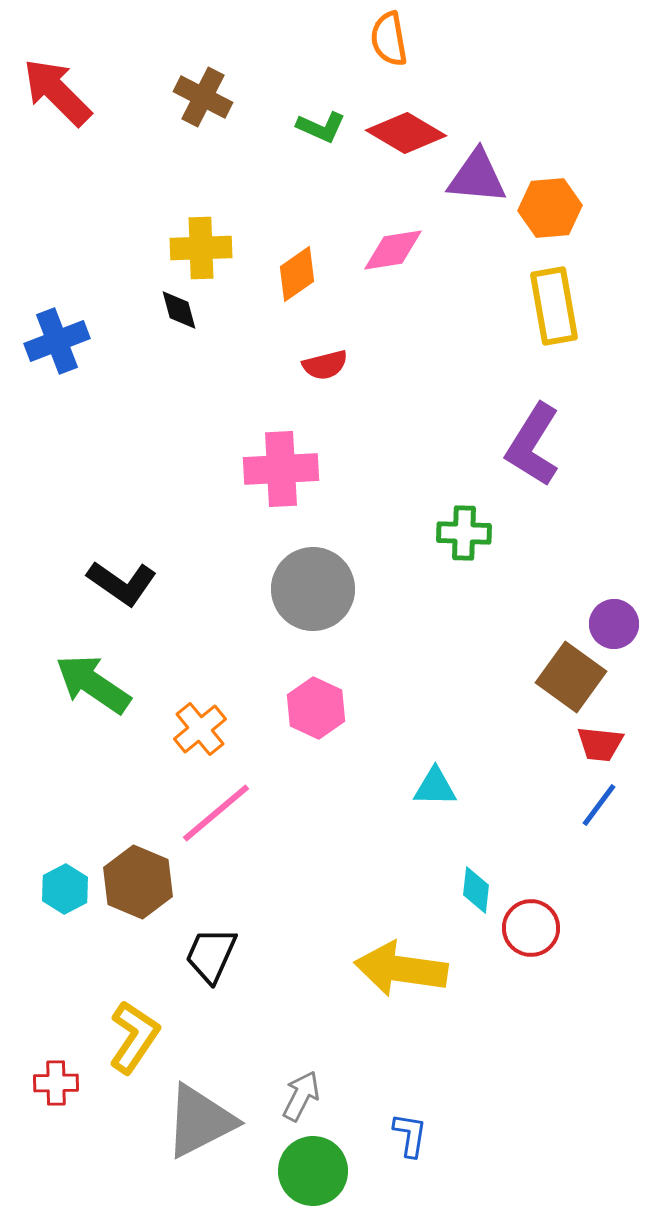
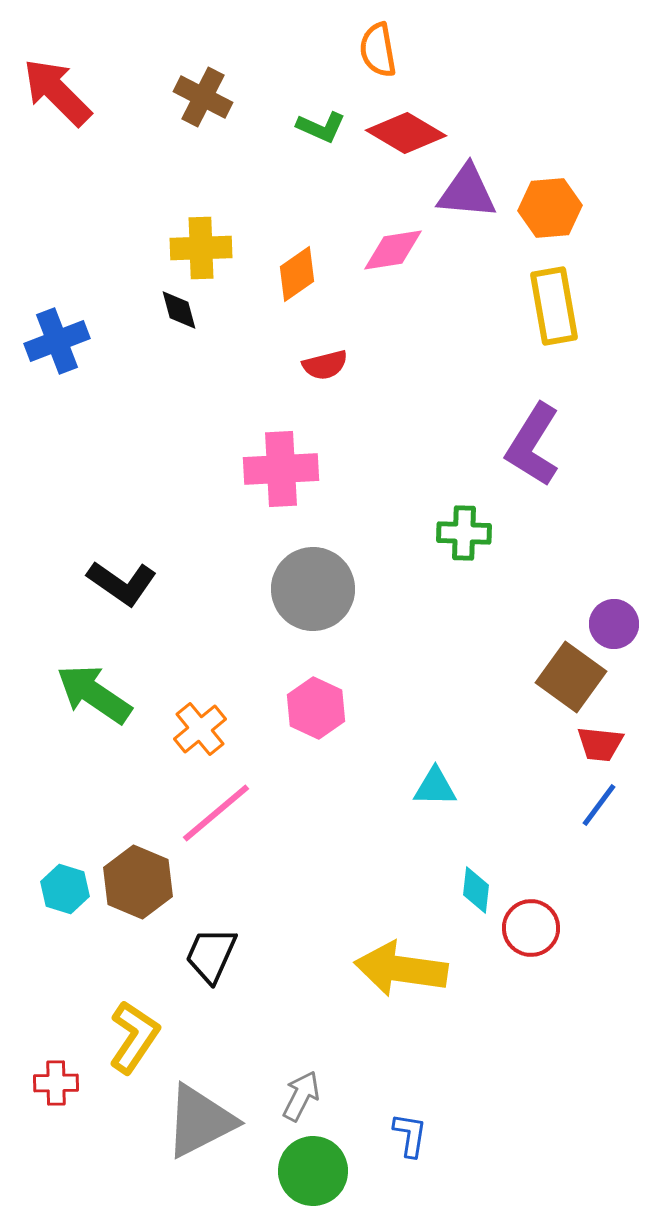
orange semicircle: moved 11 px left, 11 px down
purple triangle: moved 10 px left, 15 px down
green arrow: moved 1 px right, 10 px down
cyan hexagon: rotated 15 degrees counterclockwise
